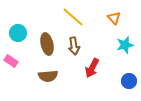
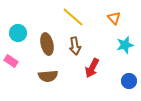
brown arrow: moved 1 px right
